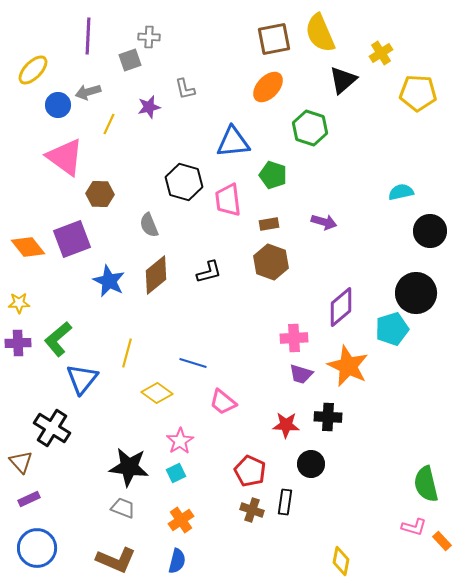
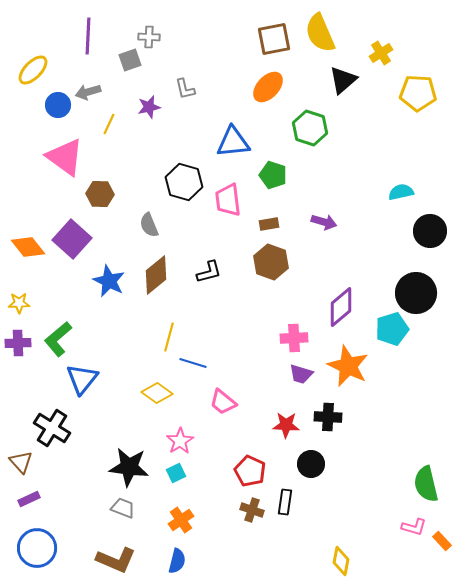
purple square at (72, 239): rotated 27 degrees counterclockwise
yellow line at (127, 353): moved 42 px right, 16 px up
